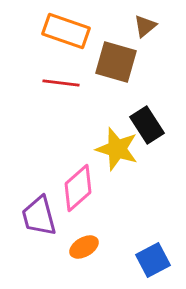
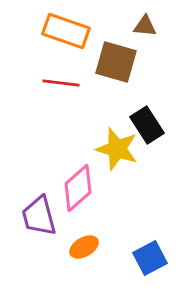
brown triangle: rotated 45 degrees clockwise
blue square: moved 3 px left, 2 px up
